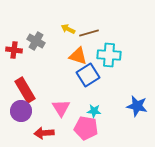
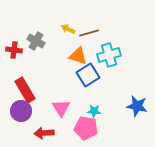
cyan cross: rotated 20 degrees counterclockwise
